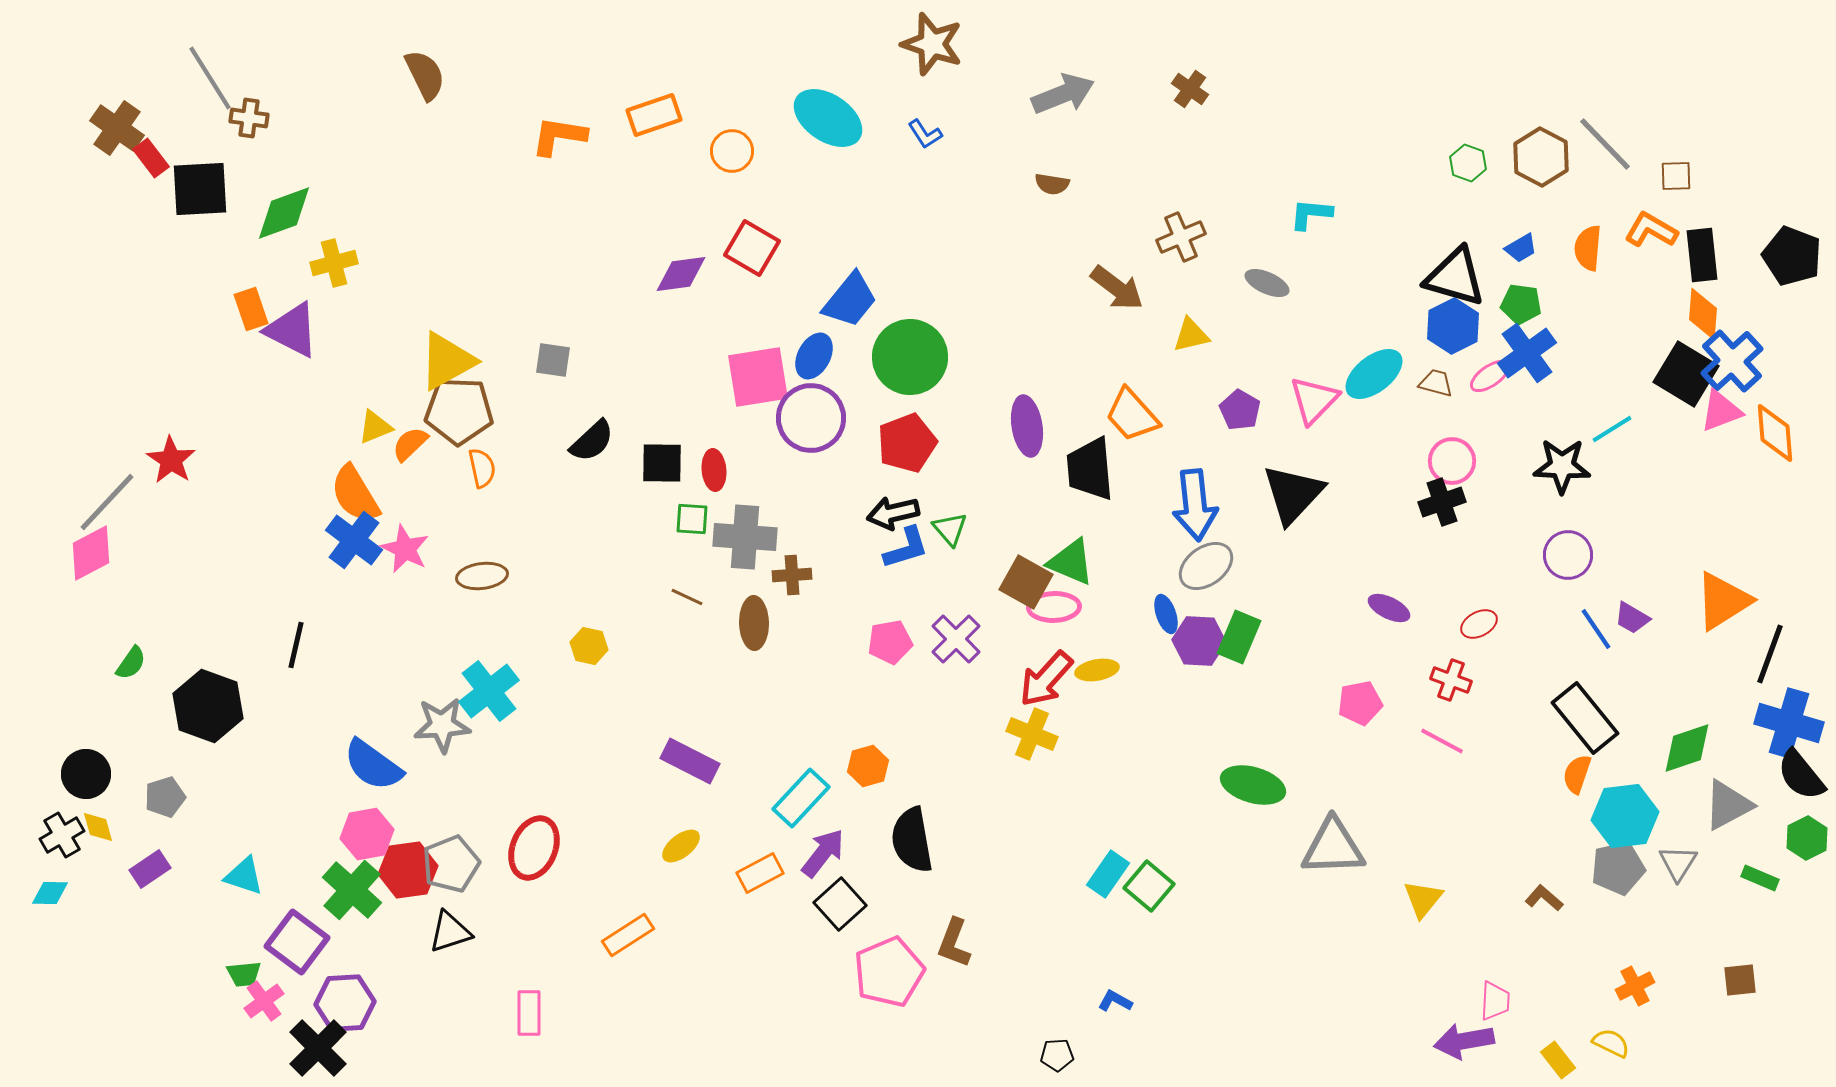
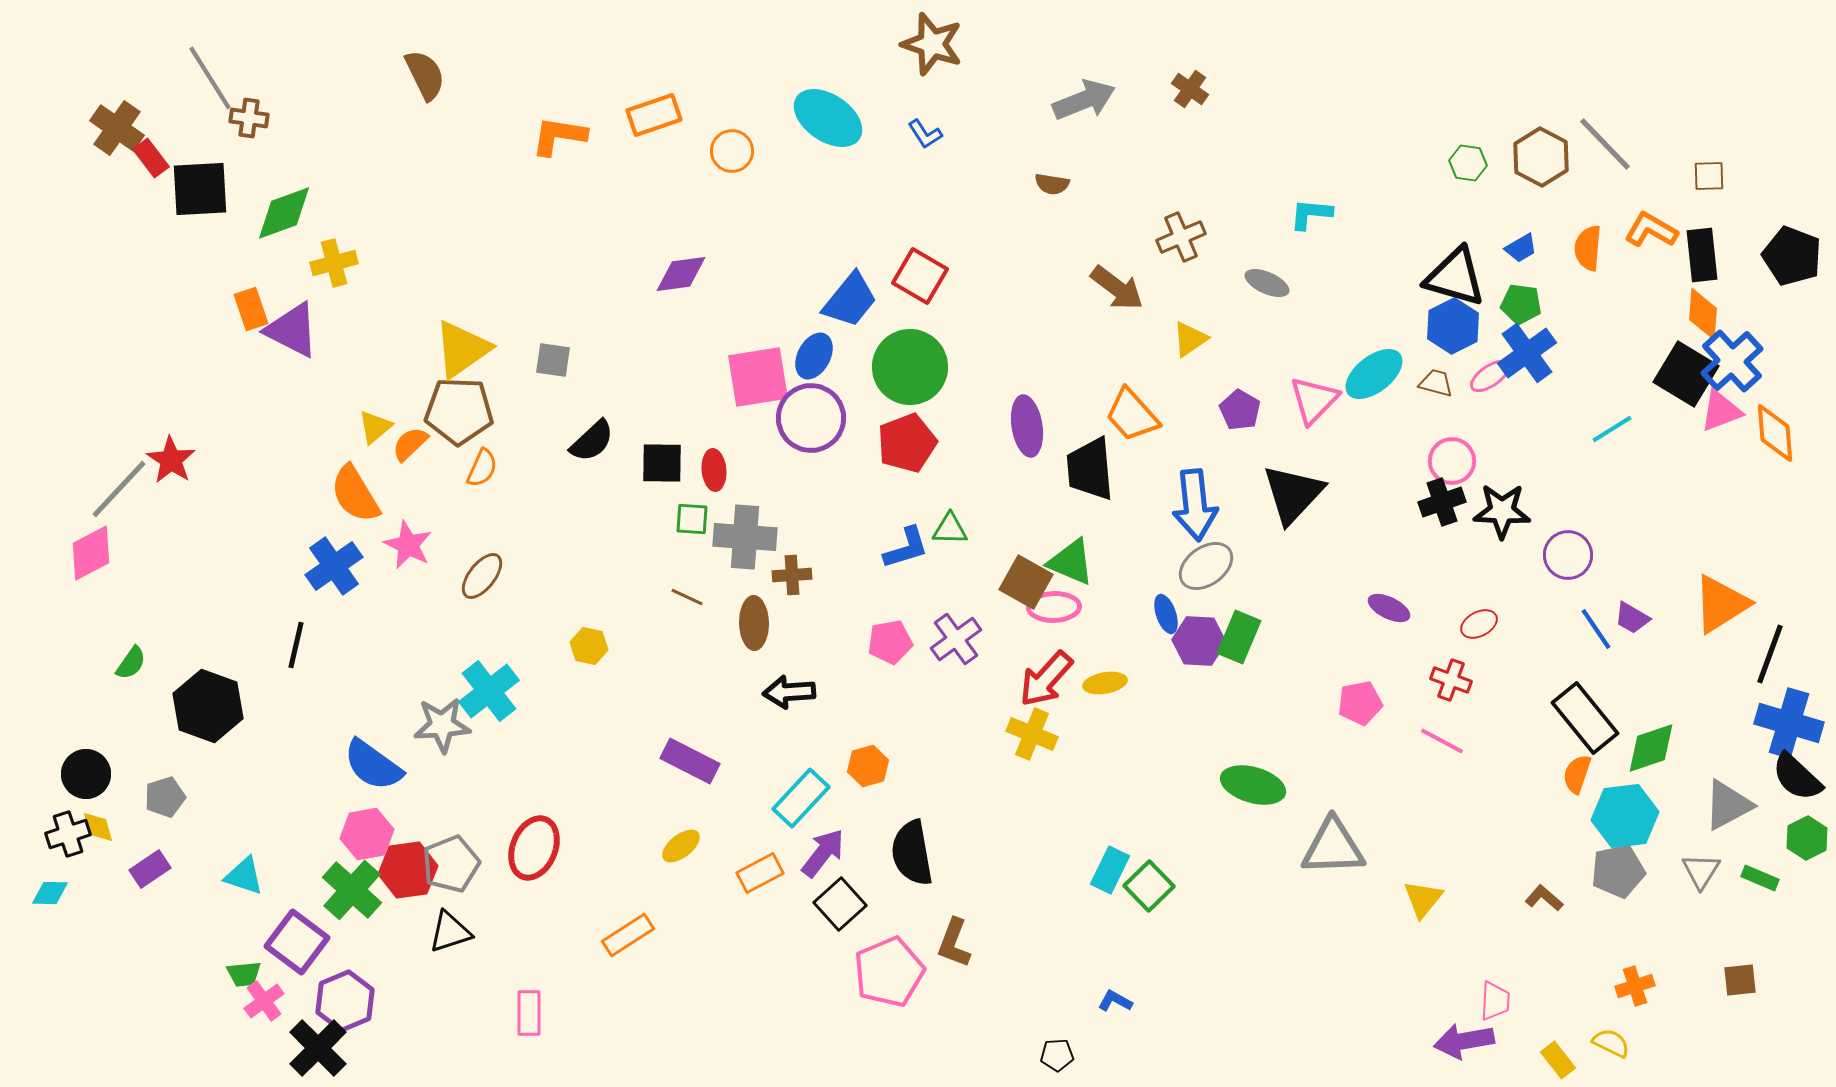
gray arrow at (1063, 94): moved 21 px right, 6 px down
green hexagon at (1468, 163): rotated 12 degrees counterclockwise
brown square at (1676, 176): moved 33 px right
red square at (752, 248): moved 168 px right, 28 px down
yellow triangle at (1191, 335): moved 1 px left, 4 px down; rotated 21 degrees counterclockwise
green circle at (910, 357): moved 10 px down
yellow triangle at (447, 361): moved 15 px right, 12 px up; rotated 6 degrees counterclockwise
yellow triangle at (375, 427): rotated 18 degrees counterclockwise
black star at (1562, 466): moved 60 px left, 45 px down
orange semicircle at (482, 468): rotated 36 degrees clockwise
gray line at (107, 502): moved 12 px right, 13 px up
black arrow at (893, 513): moved 104 px left, 179 px down; rotated 9 degrees clockwise
green triangle at (950, 529): rotated 48 degrees counterclockwise
blue cross at (354, 540): moved 20 px left, 26 px down; rotated 18 degrees clockwise
pink star at (405, 549): moved 3 px right, 4 px up
brown ellipse at (482, 576): rotated 45 degrees counterclockwise
orange triangle at (1723, 601): moved 2 px left, 3 px down
purple cross at (956, 639): rotated 9 degrees clockwise
yellow ellipse at (1097, 670): moved 8 px right, 13 px down
green diamond at (1687, 748): moved 36 px left
black semicircle at (1801, 775): moved 4 px left, 2 px down; rotated 8 degrees counterclockwise
black cross at (62, 835): moved 6 px right, 1 px up; rotated 12 degrees clockwise
black semicircle at (912, 840): moved 13 px down
gray triangle at (1678, 863): moved 23 px right, 8 px down
gray pentagon at (1618, 868): moved 3 px down
cyan rectangle at (1108, 874): moved 2 px right, 4 px up; rotated 9 degrees counterclockwise
green square at (1149, 886): rotated 6 degrees clockwise
orange cross at (1635, 986): rotated 9 degrees clockwise
purple hexagon at (345, 1003): moved 2 px up; rotated 20 degrees counterclockwise
